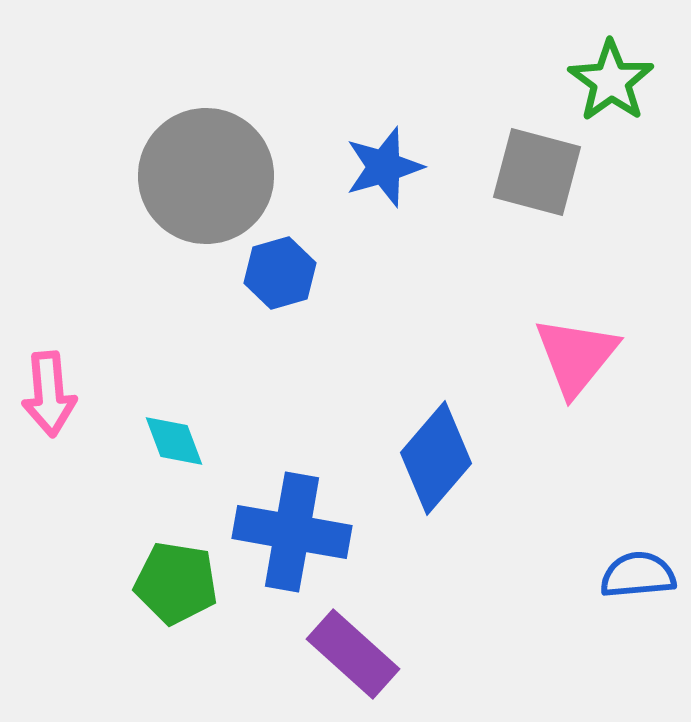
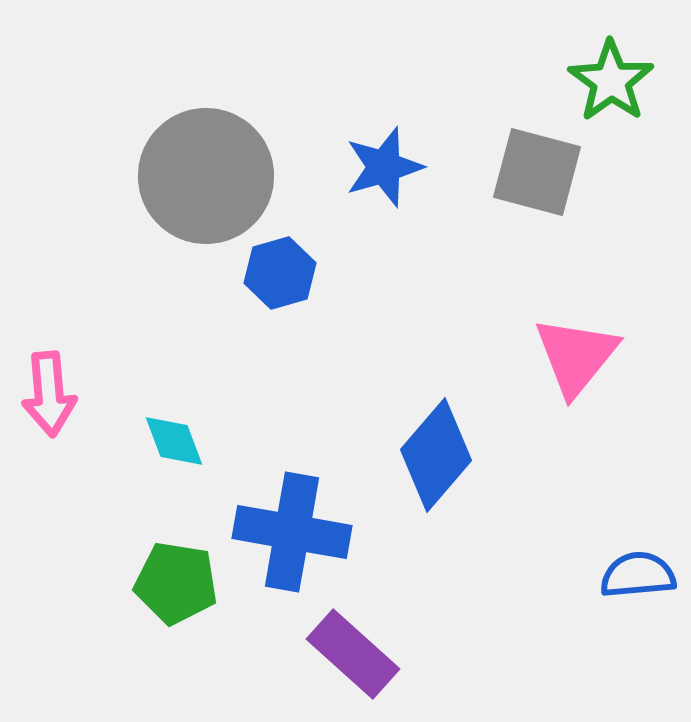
blue diamond: moved 3 px up
